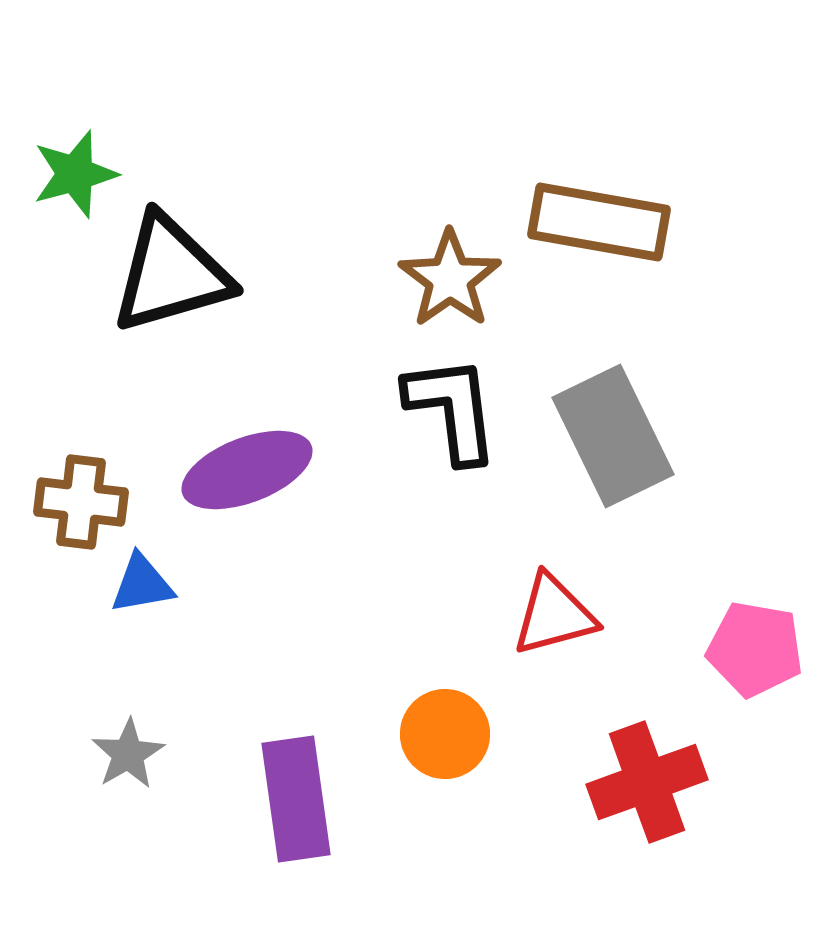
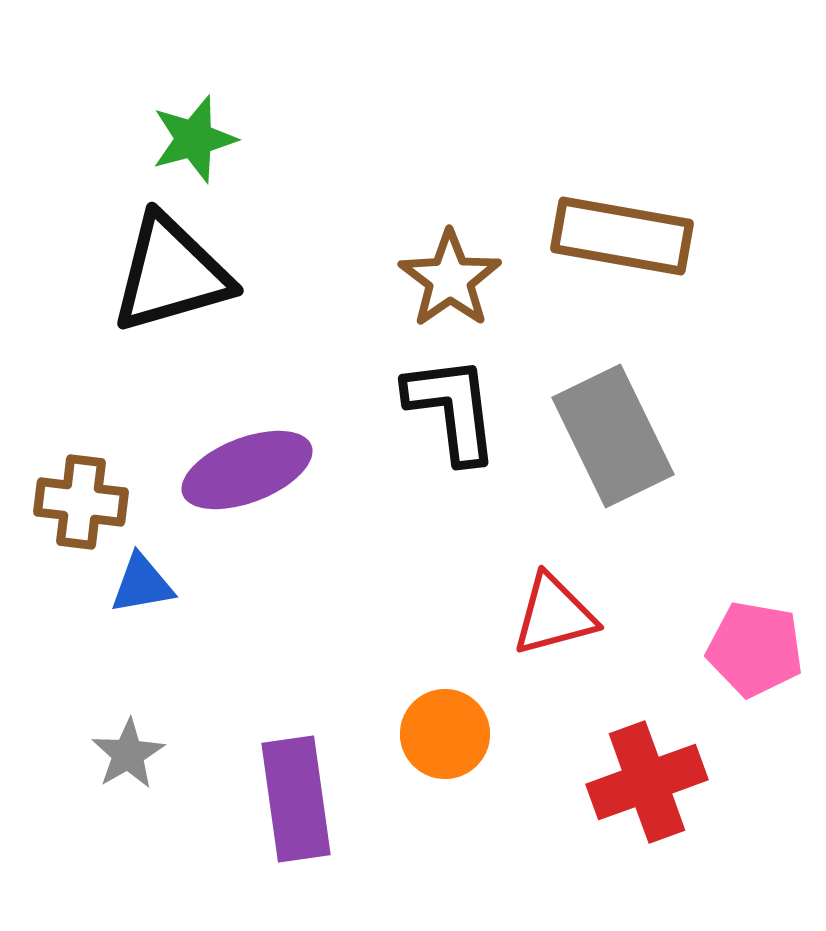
green star: moved 119 px right, 35 px up
brown rectangle: moved 23 px right, 14 px down
